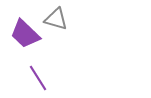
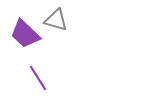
gray triangle: moved 1 px down
